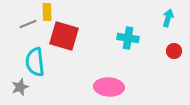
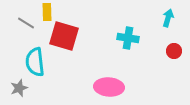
gray line: moved 2 px left, 1 px up; rotated 54 degrees clockwise
gray star: moved 1 px left, 1 px down
